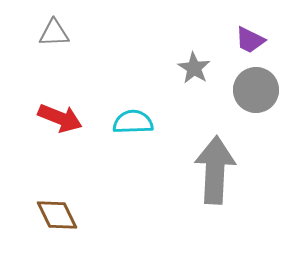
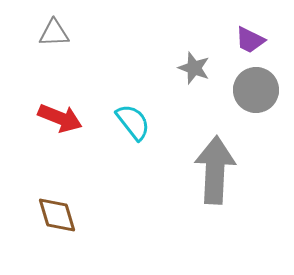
gray star: rotated 12 degrees counterclockwise
cyan semicircle: rotated 54 degrees clockwise
brown diamond: rotated 9 degrees clockwise
